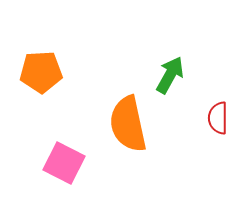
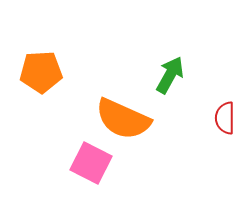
red semicircle: moved 7 px right
orange semicircle: moved 5 px left, 5 px up; rotated 54 degrees counterclockwise
pink square: moved 27 px right
